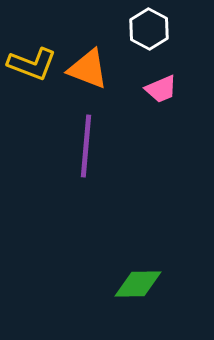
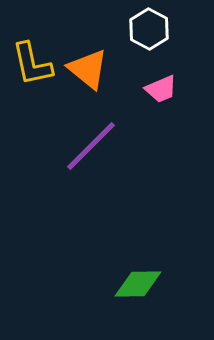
yellow L-shape: rotated 57 degrees clockwise
orange triangle: rotated 18 degrees clockwise
purple line: moved 5 px right; rotated 40 degrees clockwise
